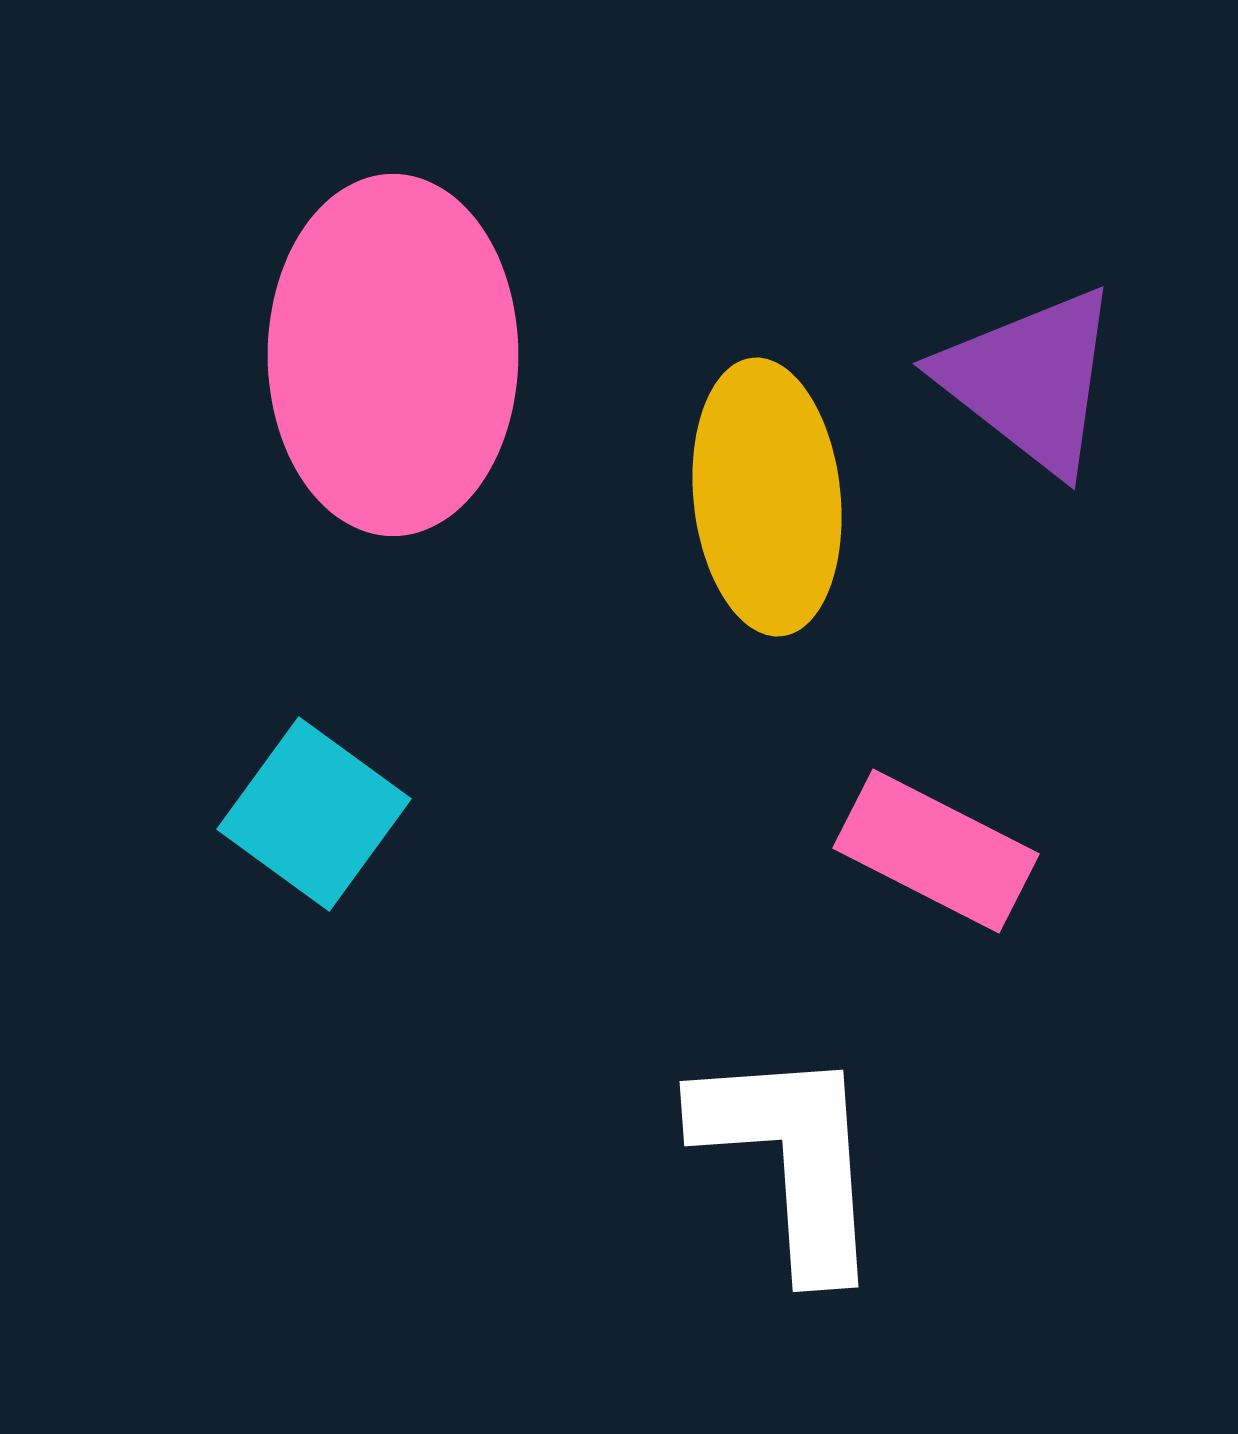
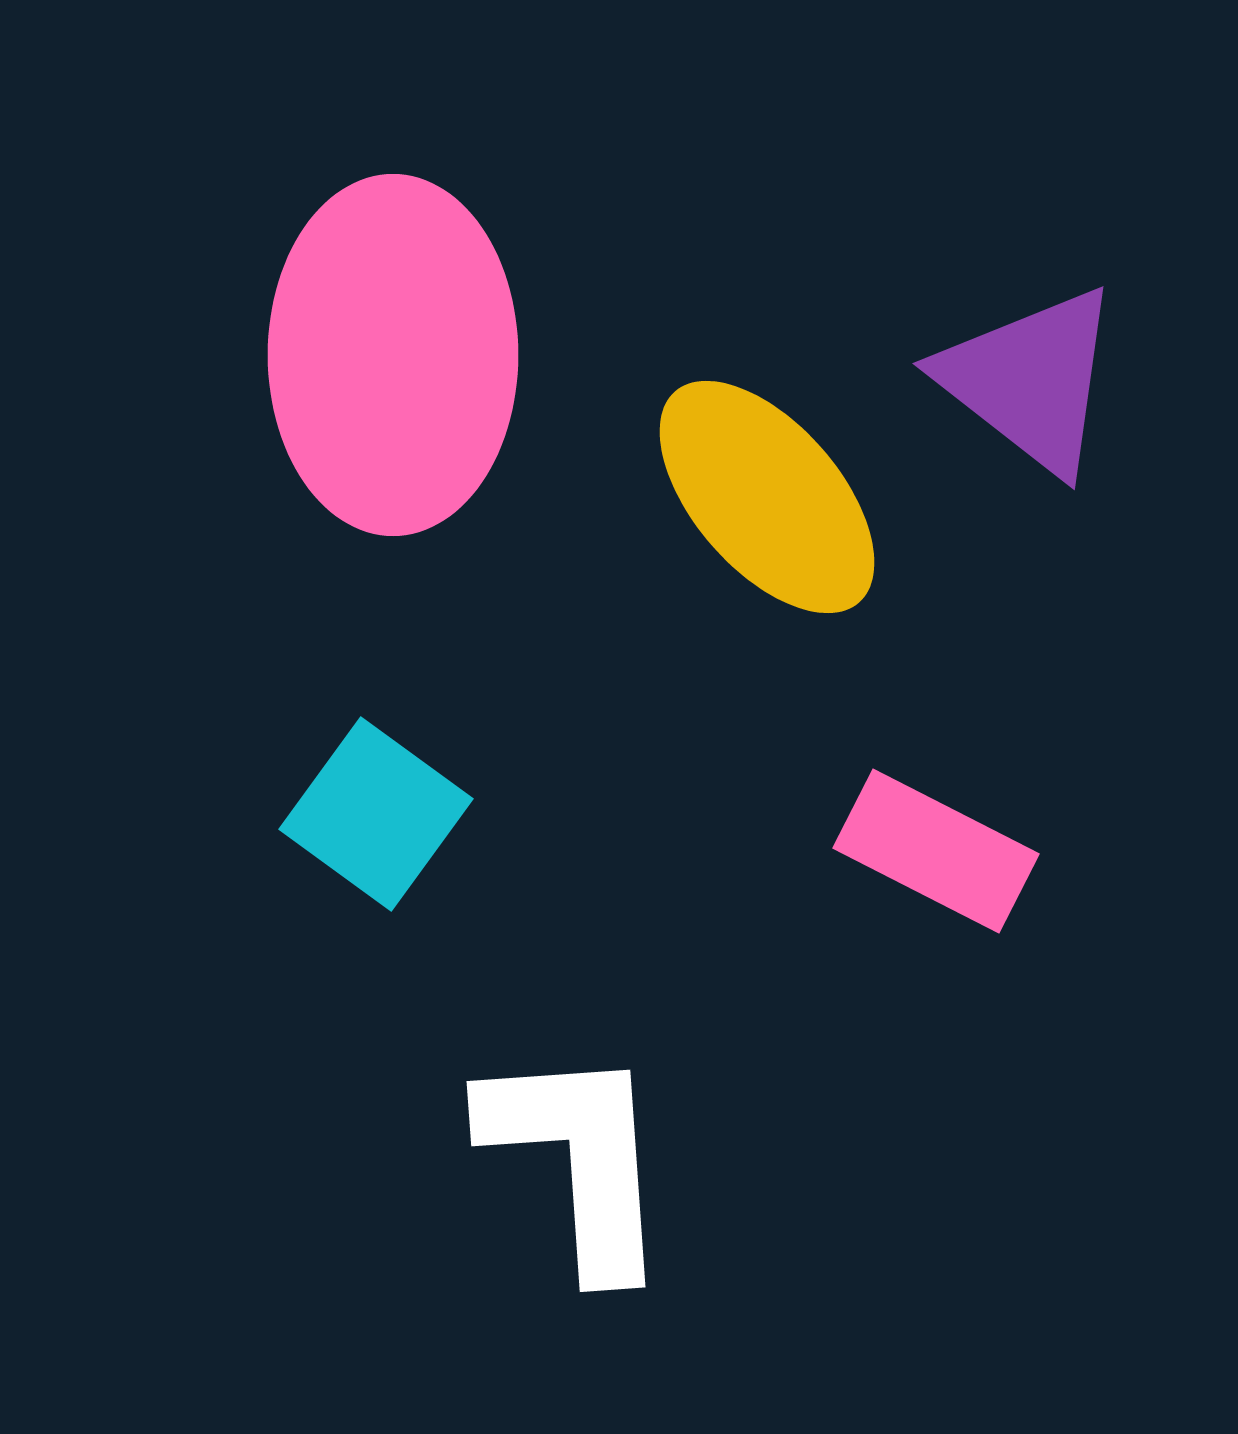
yellow ellipse: rotated 35 degrees counterclockwise
cyan square: moved 62 px right
white L-shape: moved 213 px left
